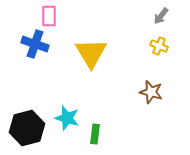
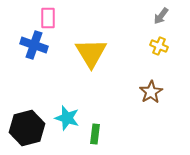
pink rectangle: moved 1 px left, 2 px down
blue cross: moved 1 px left, 1 px down
brown star: rotated 25 degrees clockwise
